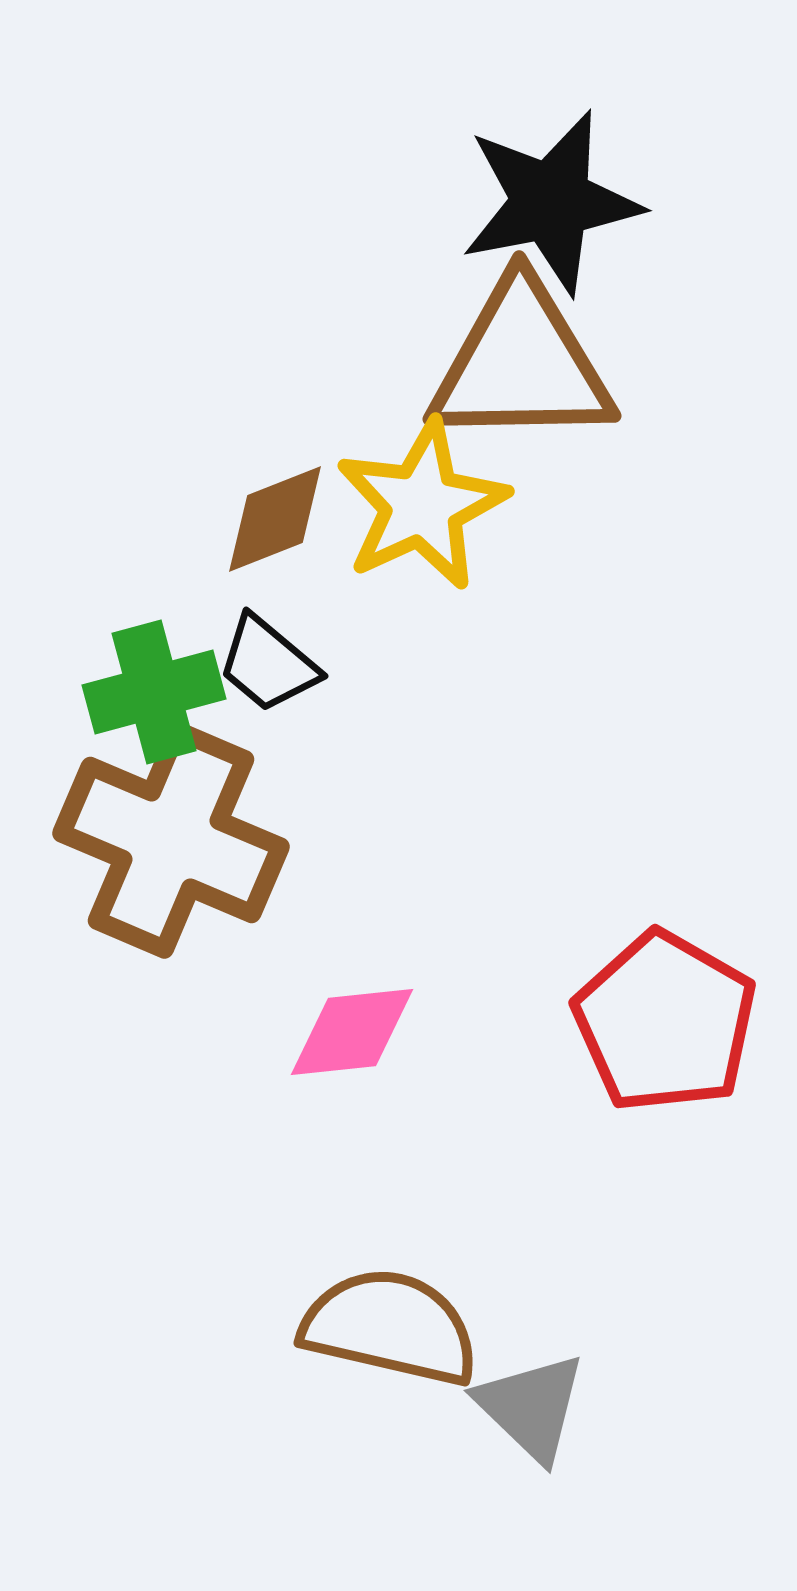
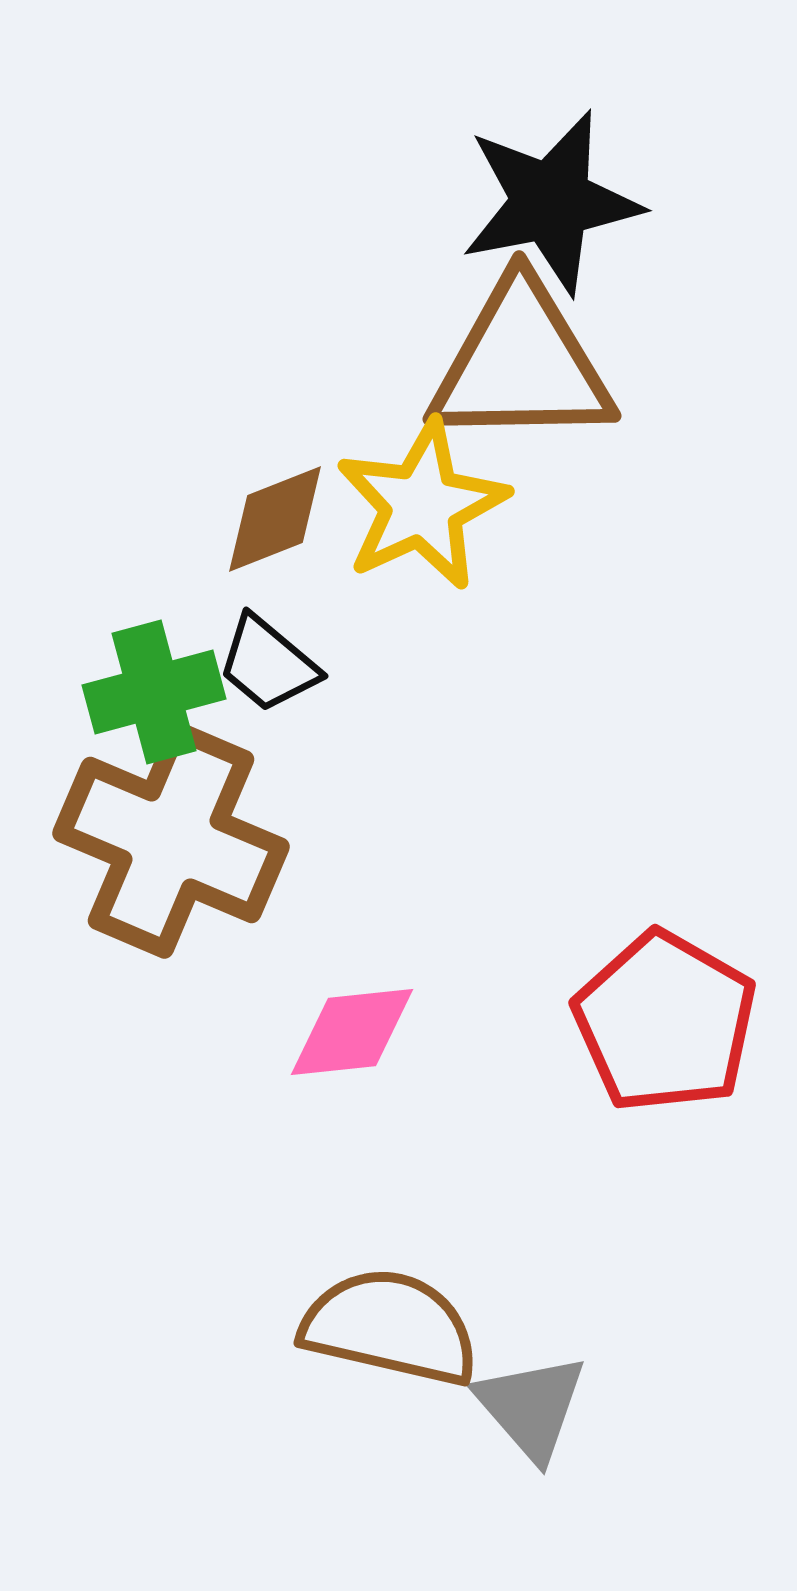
gray triangle: rotated 5 degrees clockwise
